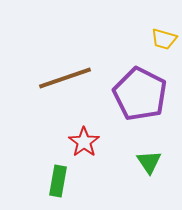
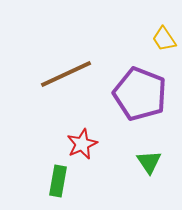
yellow trapezoid: rotated 40 degrees clockwise
brown line: moved 1 px right, 4 px up; rotated 6 degrees counterclockwise
purple pentagon: rotated 6 degrees counterclockwise
red star: moved 2 px left, 2 px down; rotated 12 degrees clockwise
